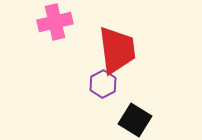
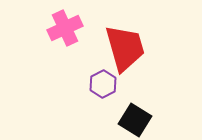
pink cross: moved 10 px right, 6 px down; rotated 12 degrees counterclockwise
red trapezoid: moved 8 px right, 2 px up; rotated 9 degrees counterclockwise
